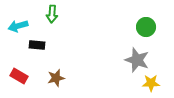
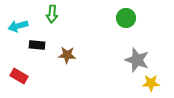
green circle: moved 20 px left, 9 px up
brown star: moved 11 px right, 23 px up; rotated 18 degrees clockwise
